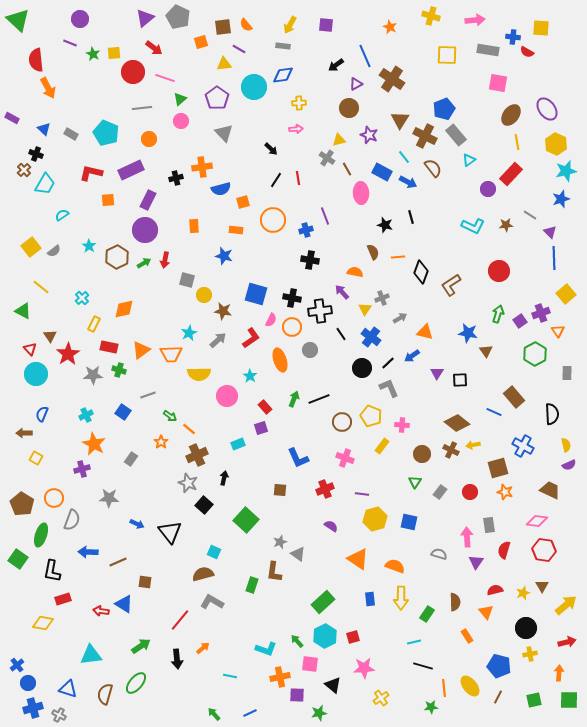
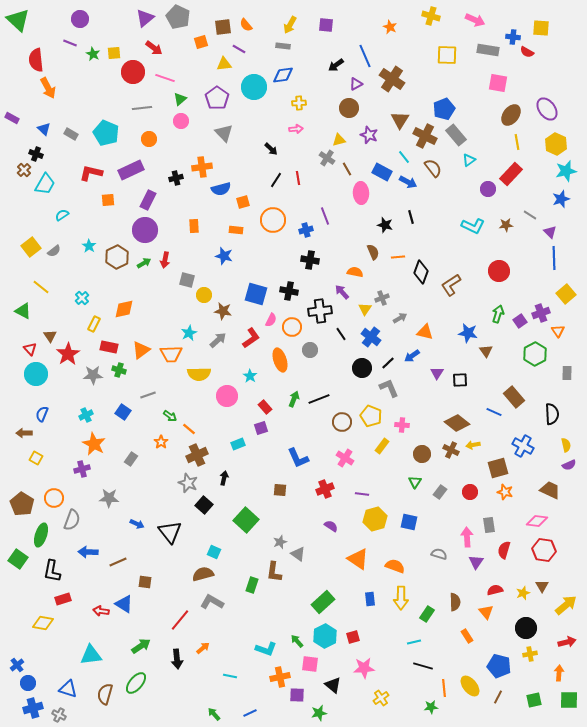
pink arrow at (475, 20): rotated 30 degrees clockwise
black cross at (292, 298): moved 3 px left, 7 px up
pink cross at (345, 458): rotated 12 degrees clockwise
